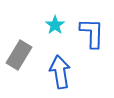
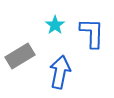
gray rectangle: moved 1 px right, 1 px down; rotated 28 degrees clockwise
blue arrow: rotated 20 degrees clockwise
